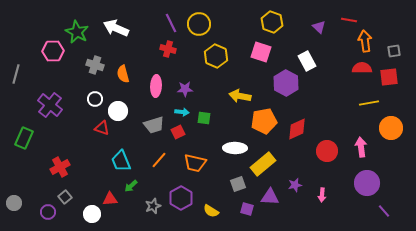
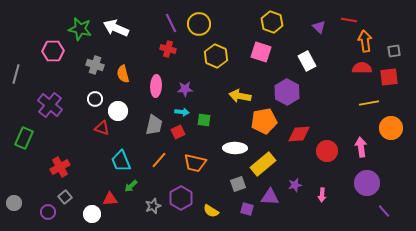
green star at (77, 32): moved 3 px right, 3 px up; rotated 15 degrees counterclockwise
purple hexagon at (286, 83): moved 1 px right, 9 px down
green square at (204, 118): moved 2 px down
gray trapezoid at (154, 125): rotated 60 degrees counterclockwise
red diamond at (297, 129): moved 2 px right, 5 px down; rotated 20 degrees clockwise
